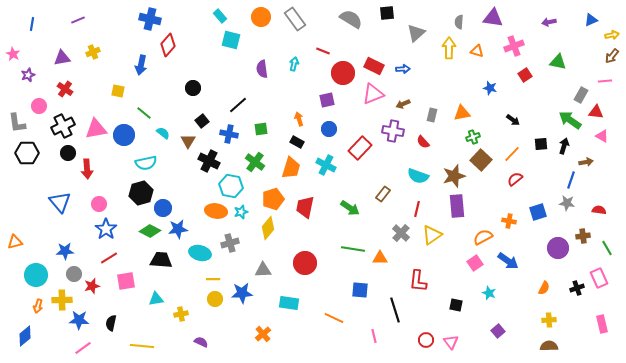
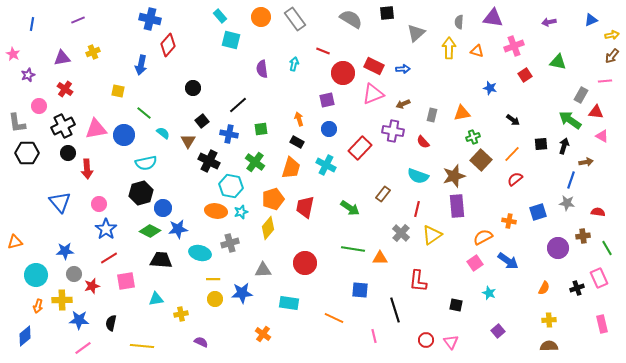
red semicircle at (599, 210): moved 1 px left, 2 px down
orange cross at (263, 334): rotated 14 degrees counterclockwise
